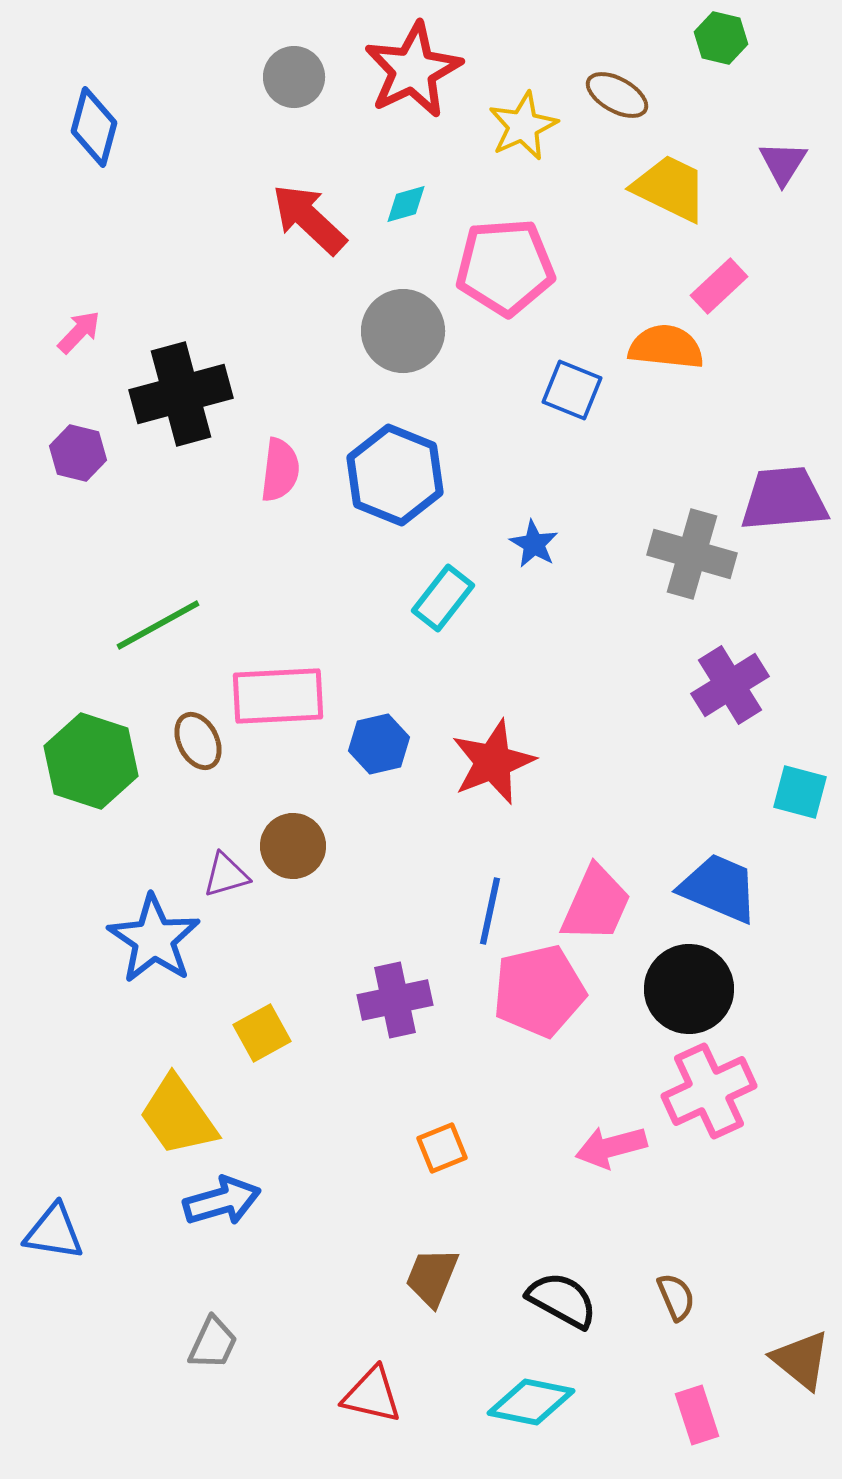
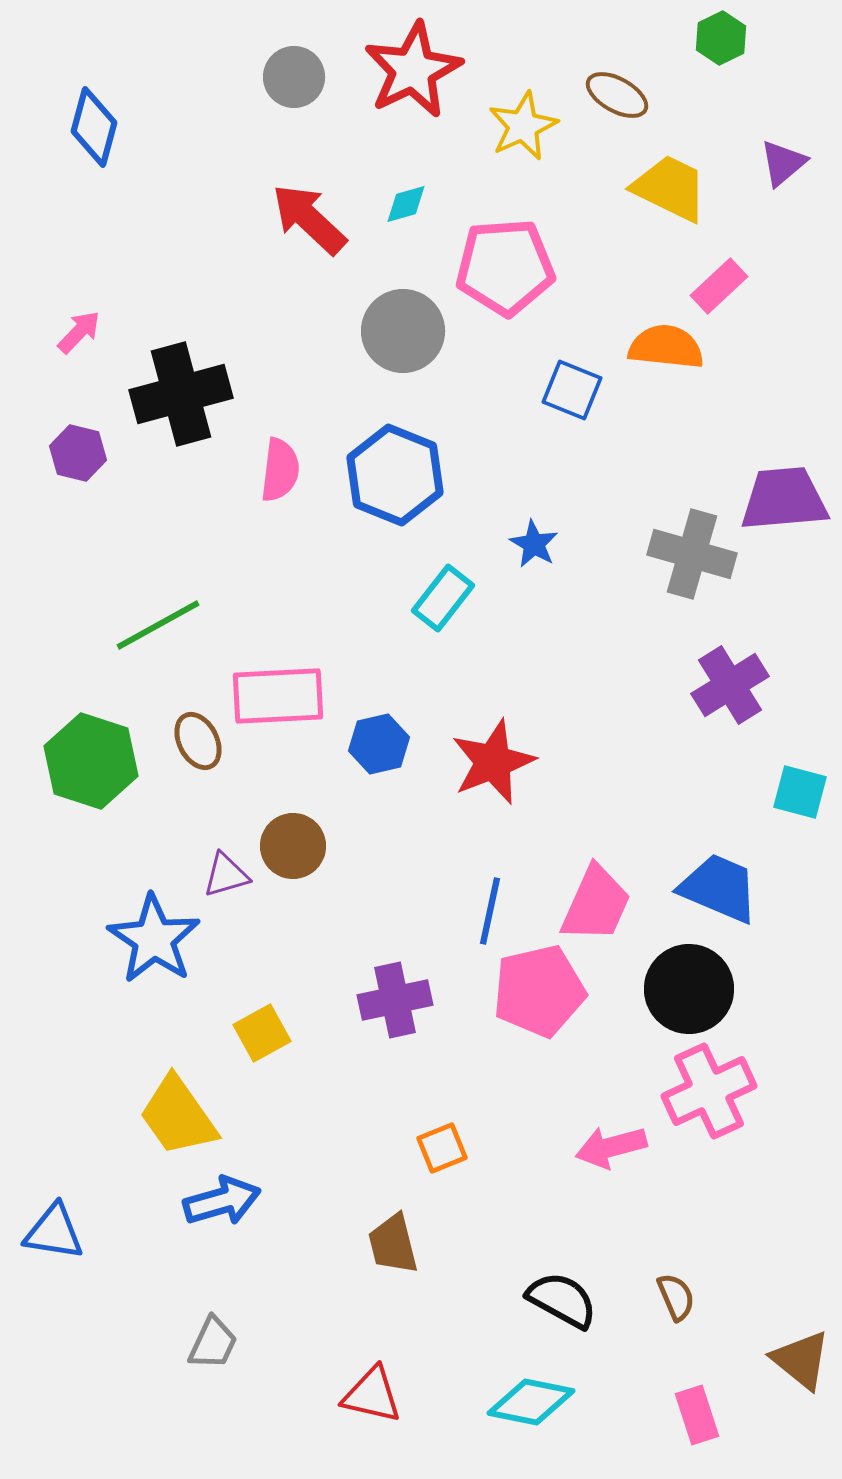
green hexagon at (721, 38): rotated 21 degrees clockwise
purple triangle at (783, 163): rotated 18 degrees clockwise
brown trapezoid at (432, 1277): moved 39 px left, 33 px up; rotated 36 degrees counterclockwise
